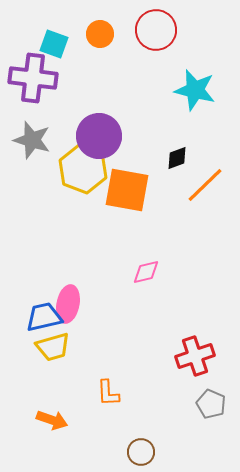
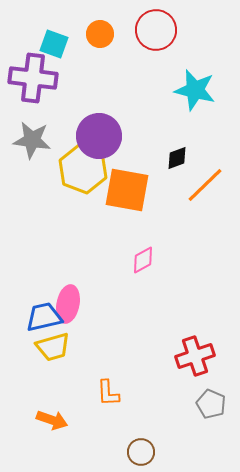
gray star: rotated 9 degrees counterclockwise
pink diamond: moved 3 px left, 12 px up; rotated 16 degrees counterclockwise
